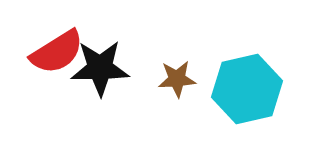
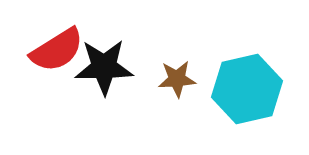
red semicircle: moved 2 px up
black star: moved 4 px right, 1 px up
